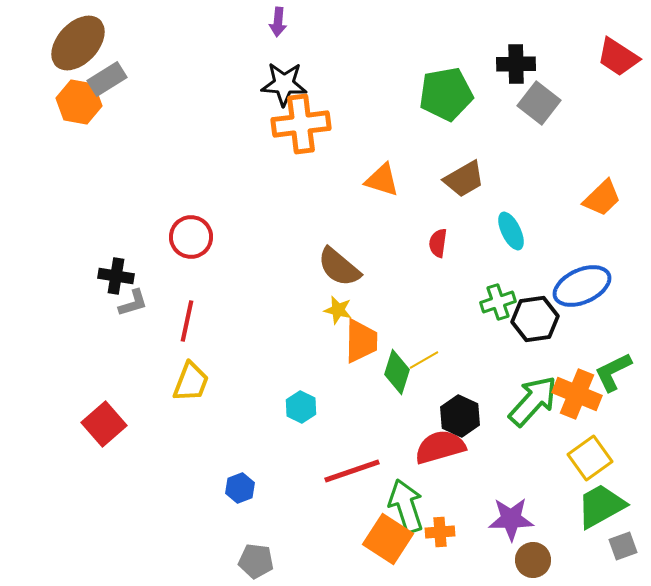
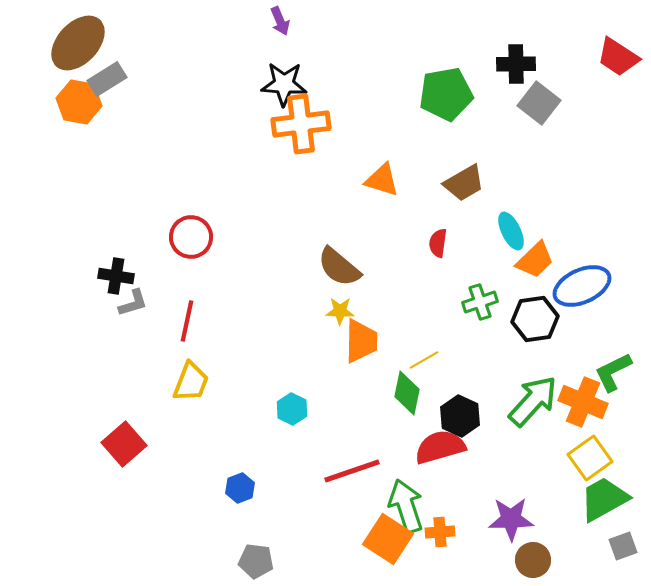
purple arrow at (278, 22): moved 2 px right, 1 px up; rotated 28 degrees counterclockwise
brown trapezoid at (464, 179): moved 4 px down
orange trapezoid at (602, 198): moved 67 px left, 62 px down
green cross at (498, 302): moved 18 px left
yellow star at (338, 310): moved 2 px right, 1 px down; rotated 12 degrees counterclockwise
green diamond at (397, 372): moved 10 px right, 21 px down; rotated 6 degrees counterclockwise
orange cross at (577, 394): moved 6 px right, 8 px down
cyan hexagon at (301, 407): moved 9 px left, 2 px down
red square at (104, 424): moved 20 px right, 20 px down
green trapezoid at (601, 506): moved 3 px right, 7 px up
